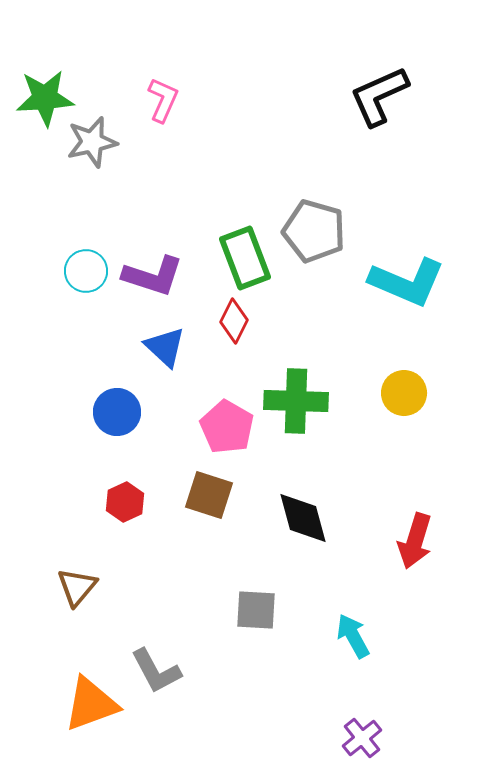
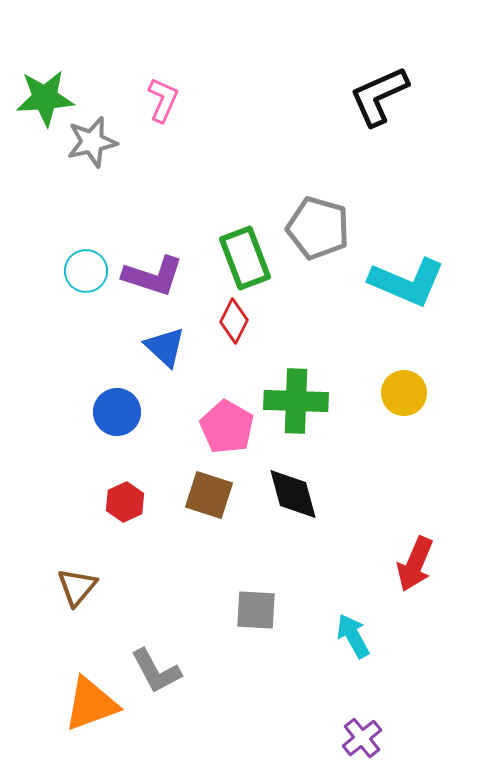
gray pentagon: moved 4 px right, 3 px up
black diamond: moved 10 px left, 24 px up
red arrow: moved 23 px down; rotated 6 degrees clockwise
